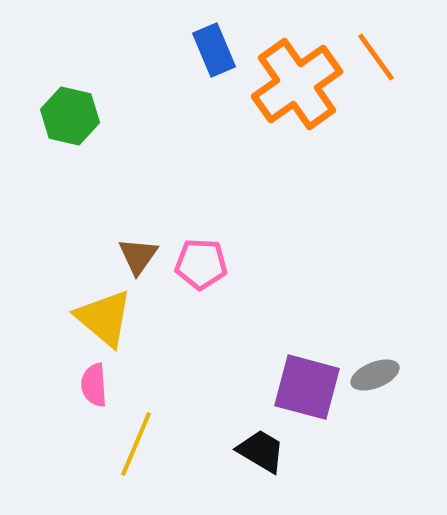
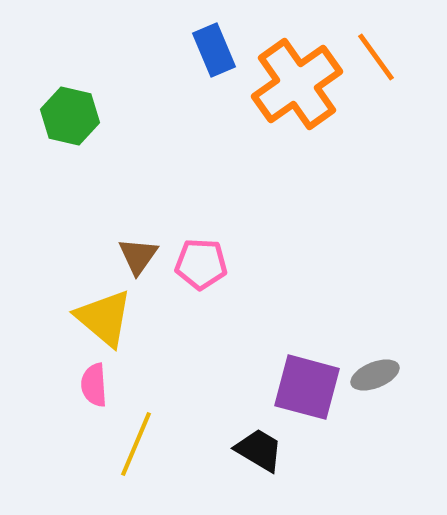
black trapezoid: moved 2 px left, 1 px up
